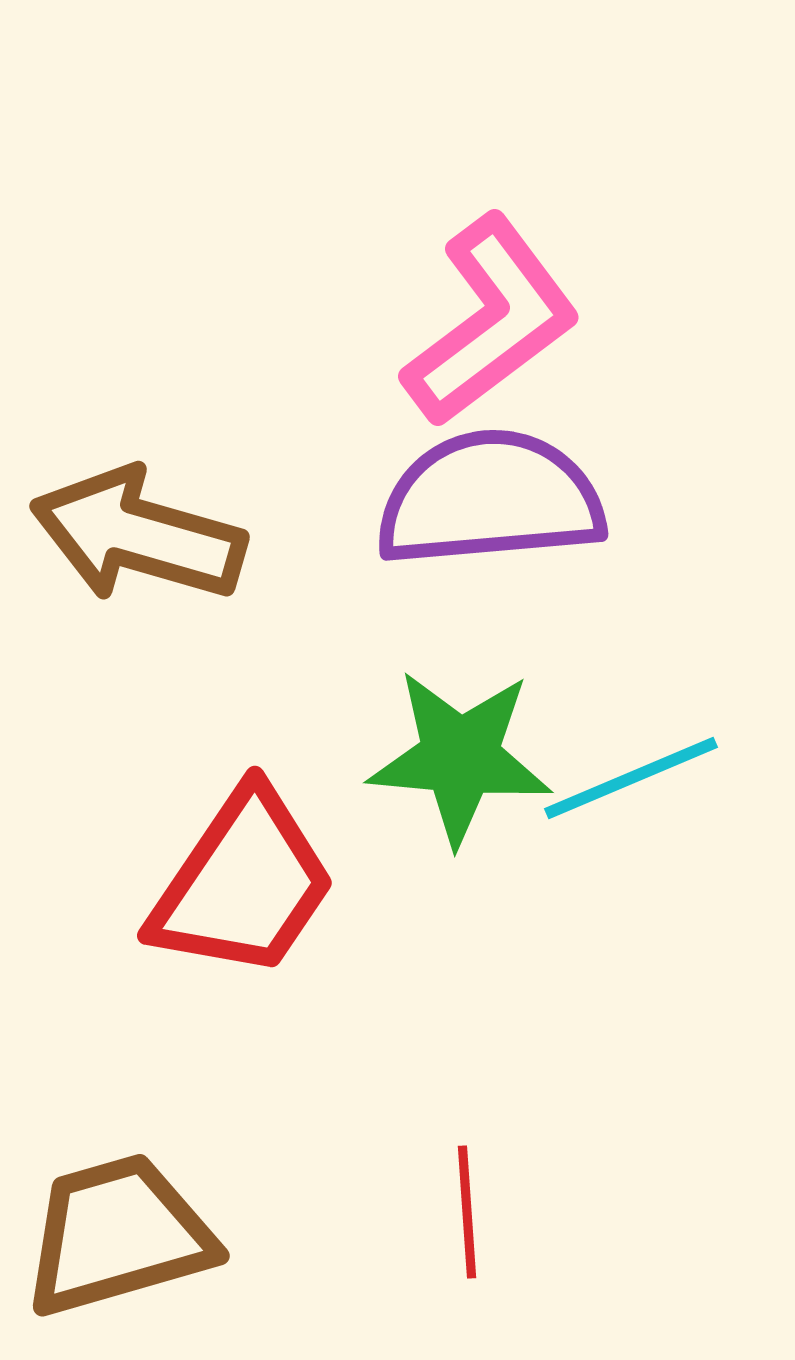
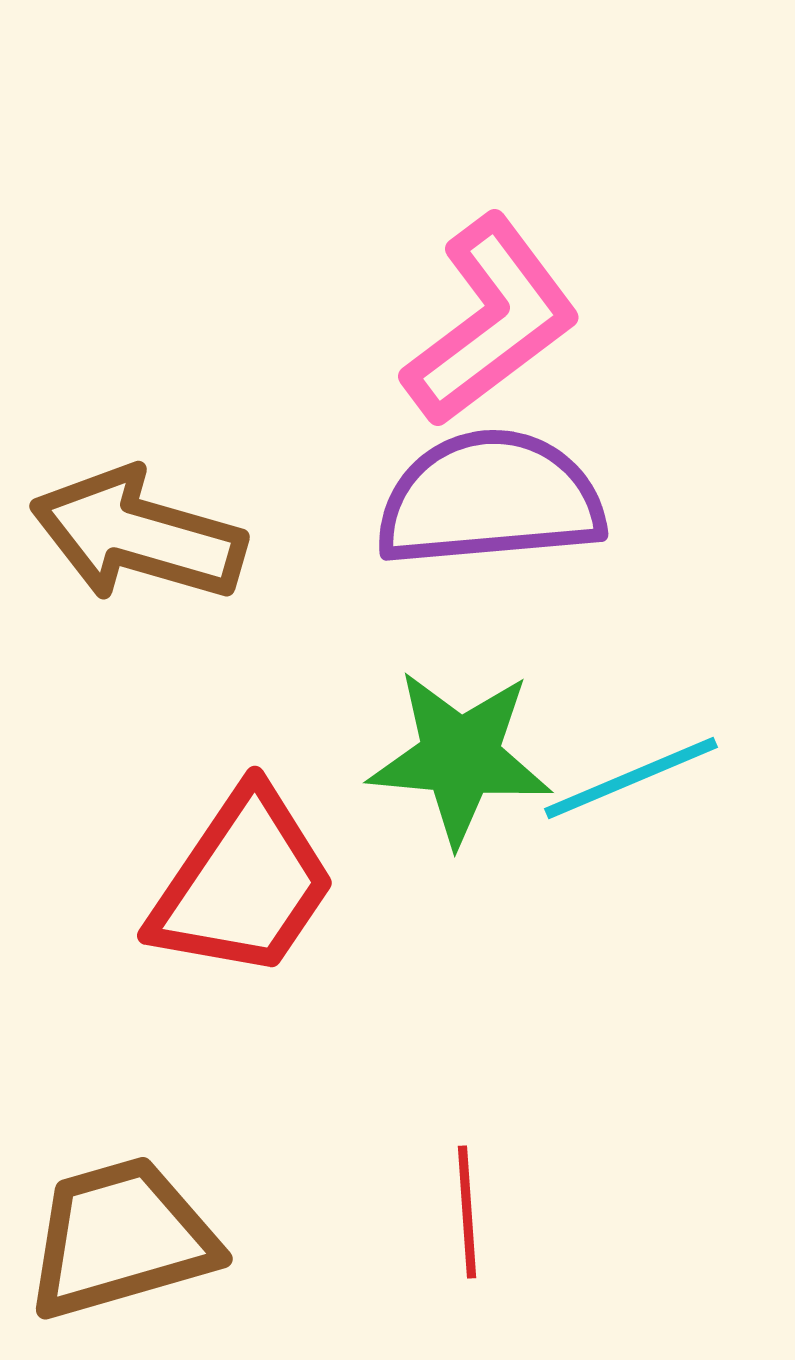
brown trapezoid: moved 3 px right, 3 px down
